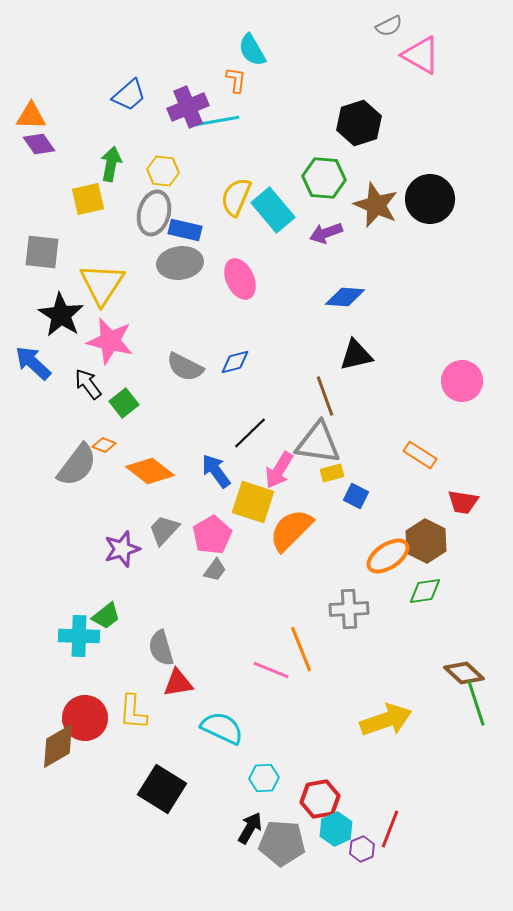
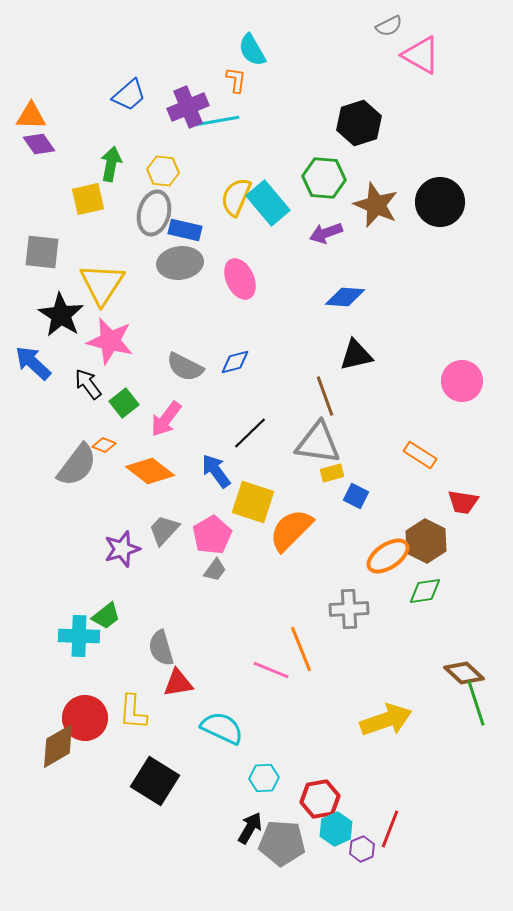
black circle at (430, 199): moved 10 px right, 3 px down
cyan rectangle at (273, 210): moved 5 px left, 7 px up
pink arrow at (279, 470): moved 113 px left, 51 px up; rotated 6 degrees clockwise
black square at (162, 789): moved 7 px left, 8 px up
